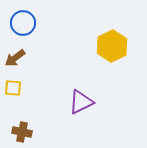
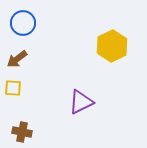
brown arrow: moved 2 px right, 1 px down
